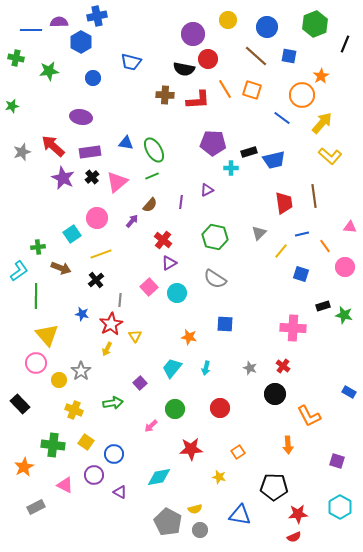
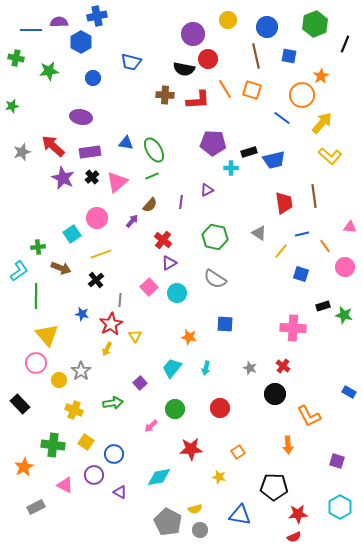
brown line at (256, 56): rotated 35 degrees clockwise
gray triangle at (259, 233): rotated 42 degrees counterclockwise
